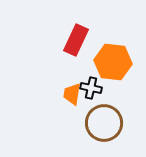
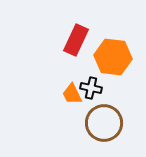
orange hexagon: moved 5 px up
orange trapezoid: rotated 35 degrees counterclockwise
